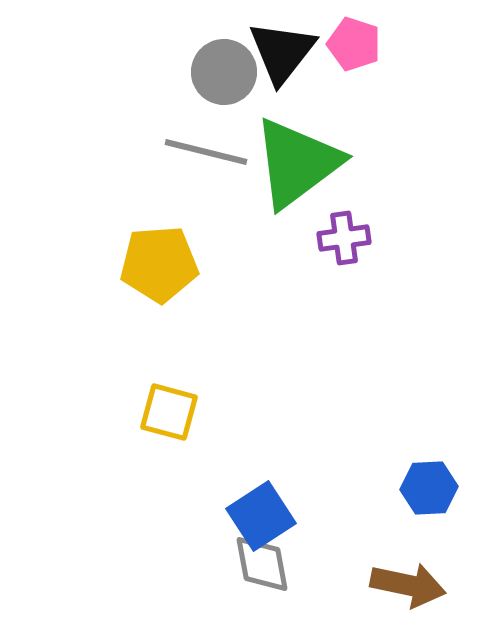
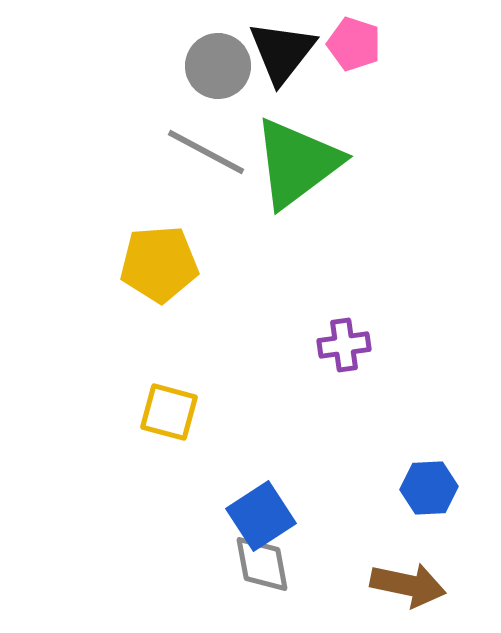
gray circle: moved 6 px left, 6 px up
gray line: rotated 14 degrees clockwise
purple cross: moved 107 px down
